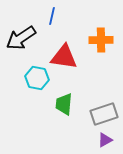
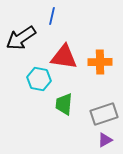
orange cross: moved 1 px left, 22 px down
cyan hexagon: moved 2 px right, 1 px down
